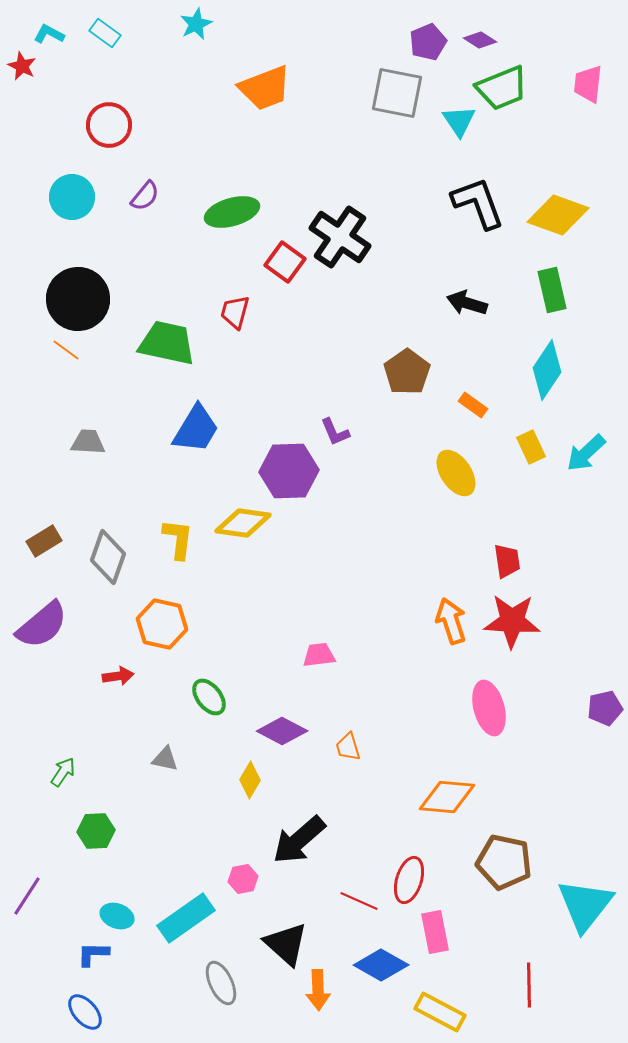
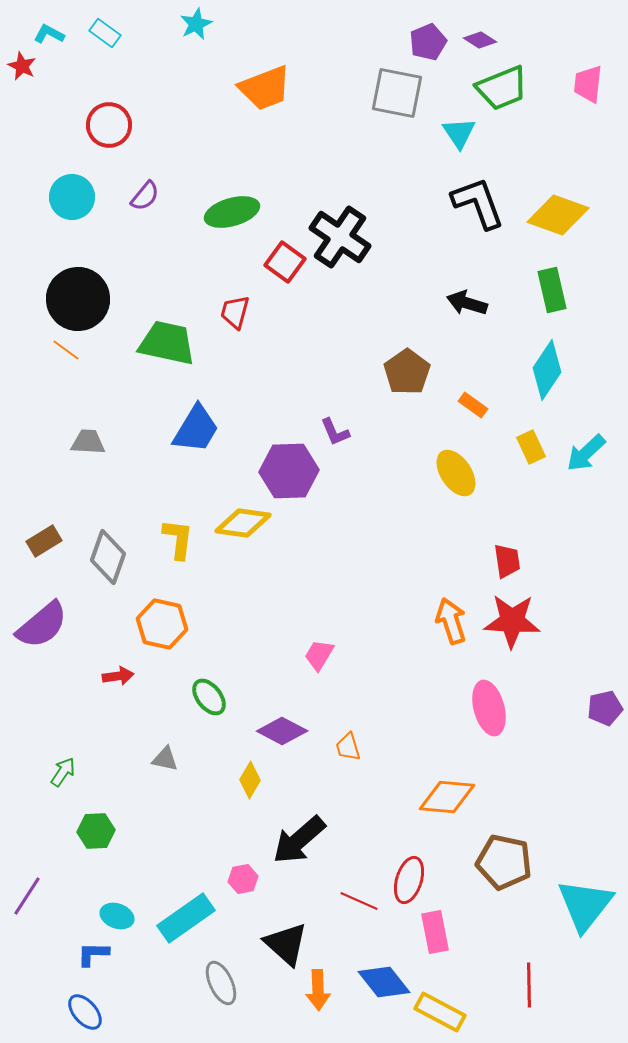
cyan triangle at (459, 121): moved 12 px down
pink trapezoid at (319, 655): rotated 52 degrees counterclockwise
blue diamond at (381, 965): moved 3 px right, 17 px down; rotated 22 degrees clockwise
